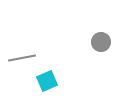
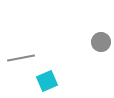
gray line: moved 1 px left
